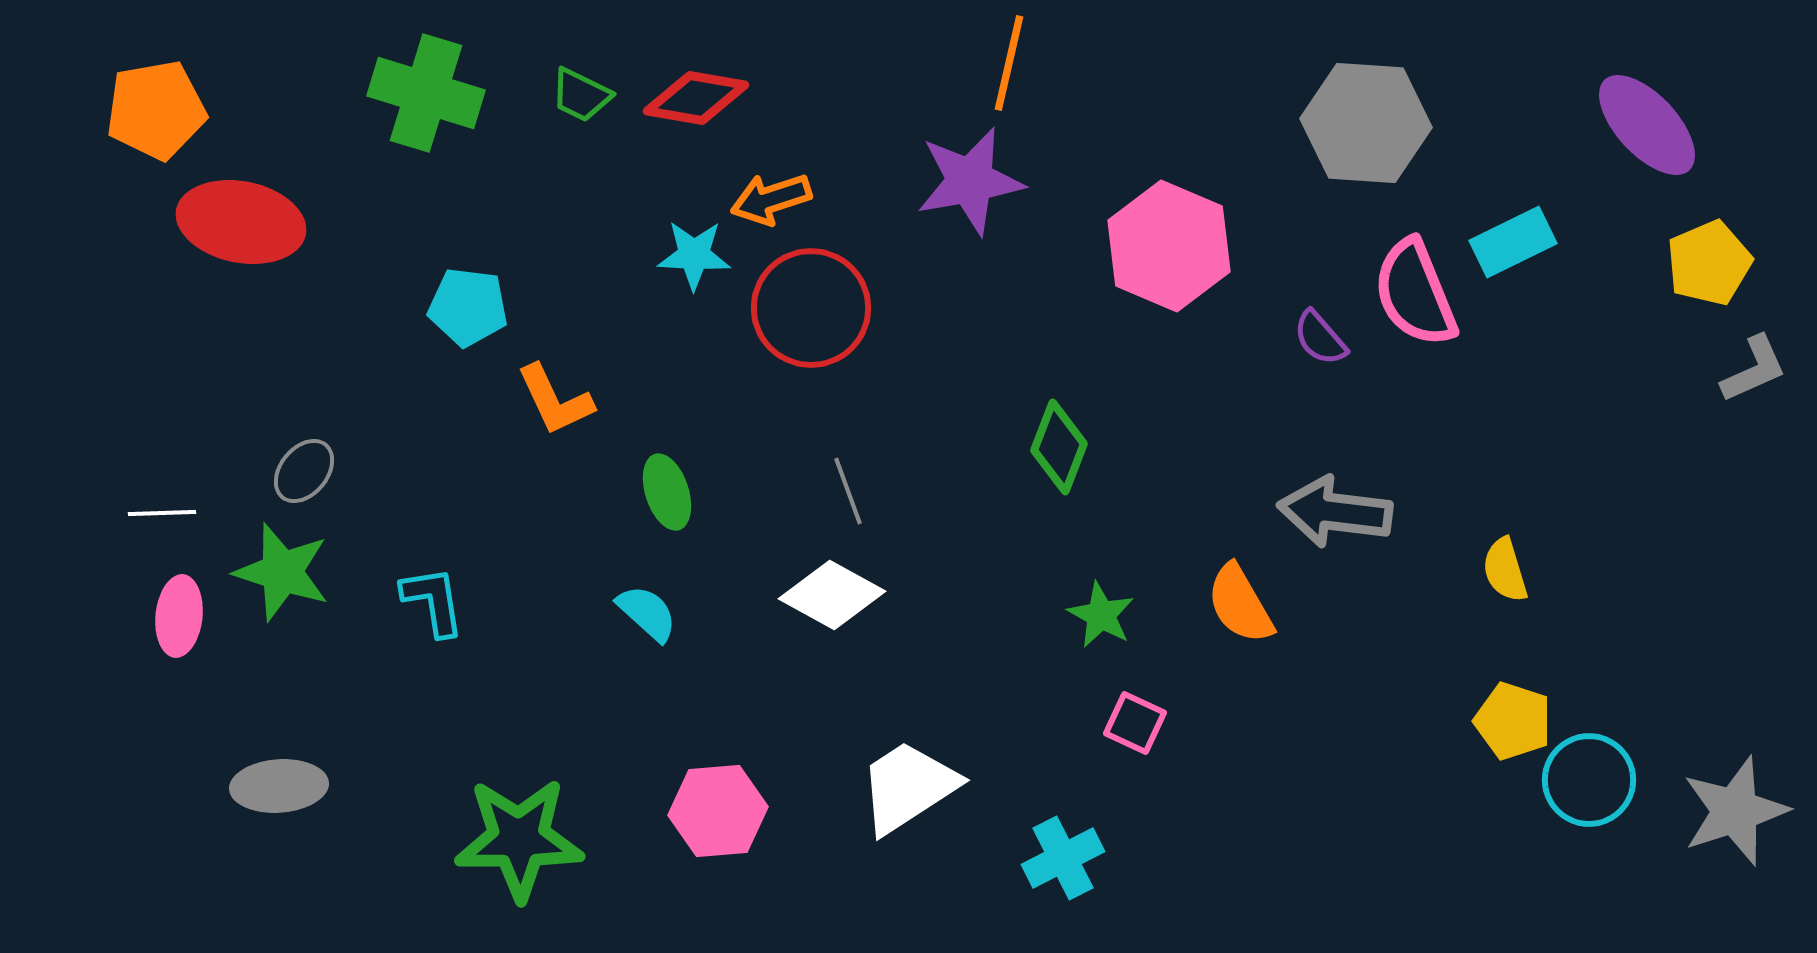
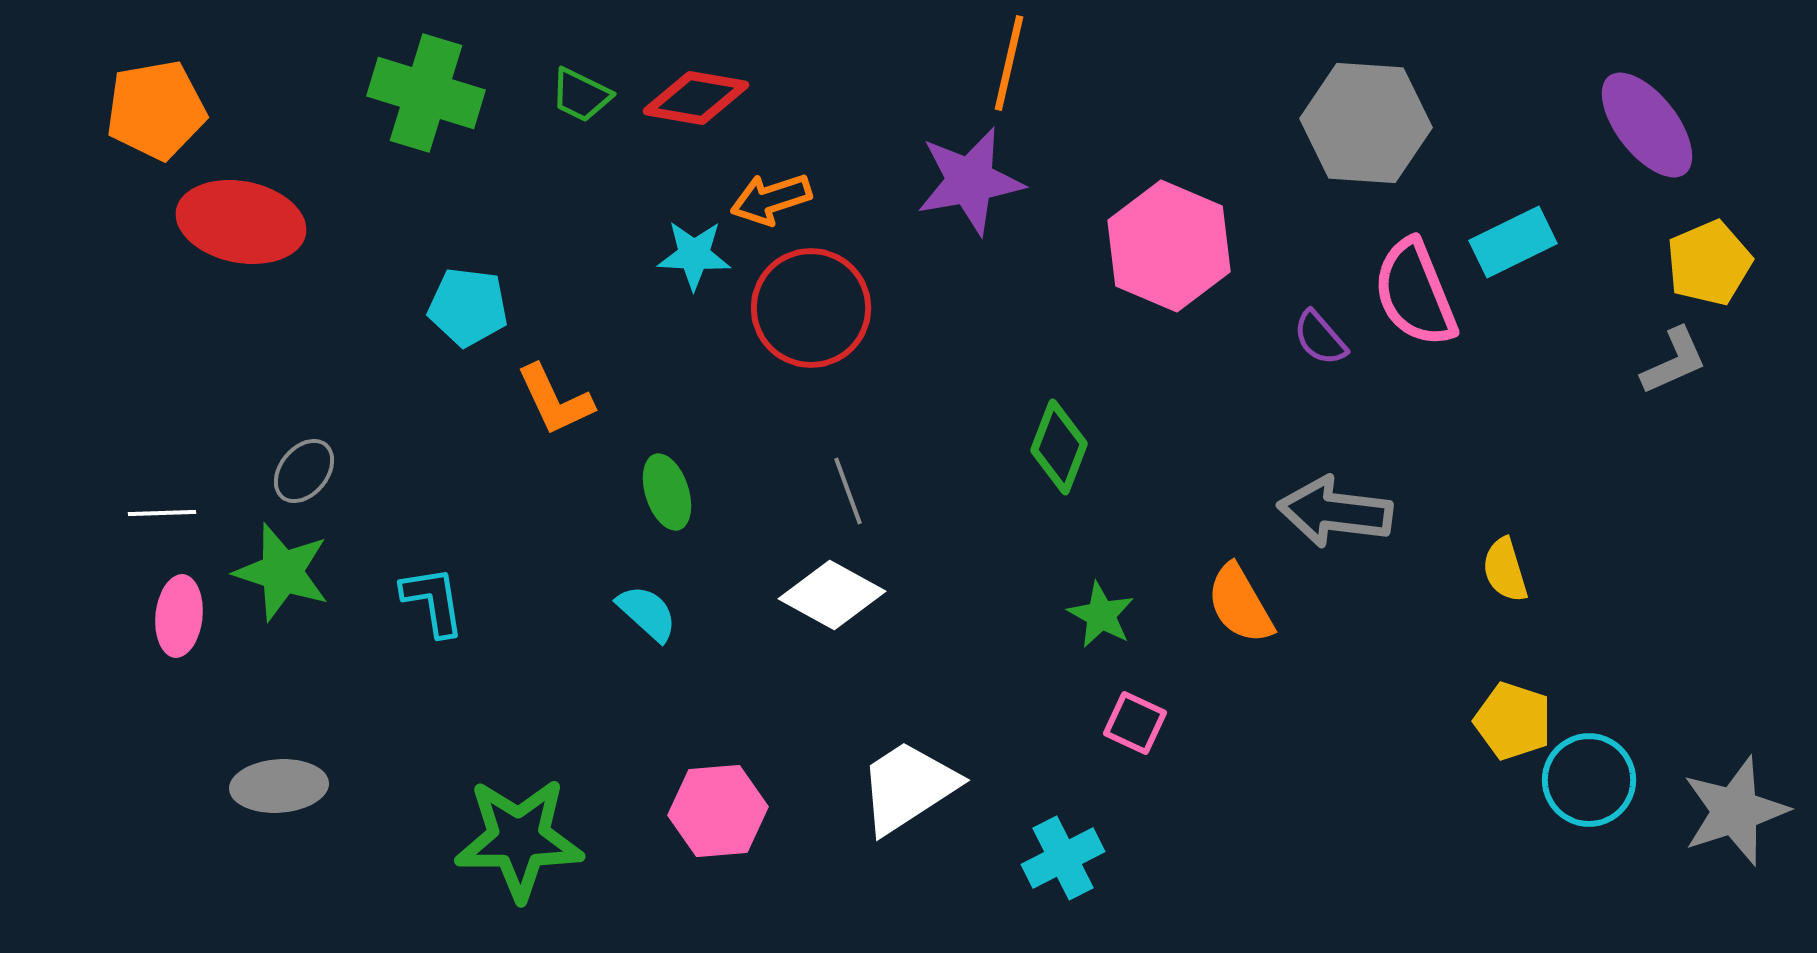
purple ellipse at (1647, 125): rotated 5 degrees clockwise
gray L-shape at (1754, 369): moved 80 px left, 8 px up
